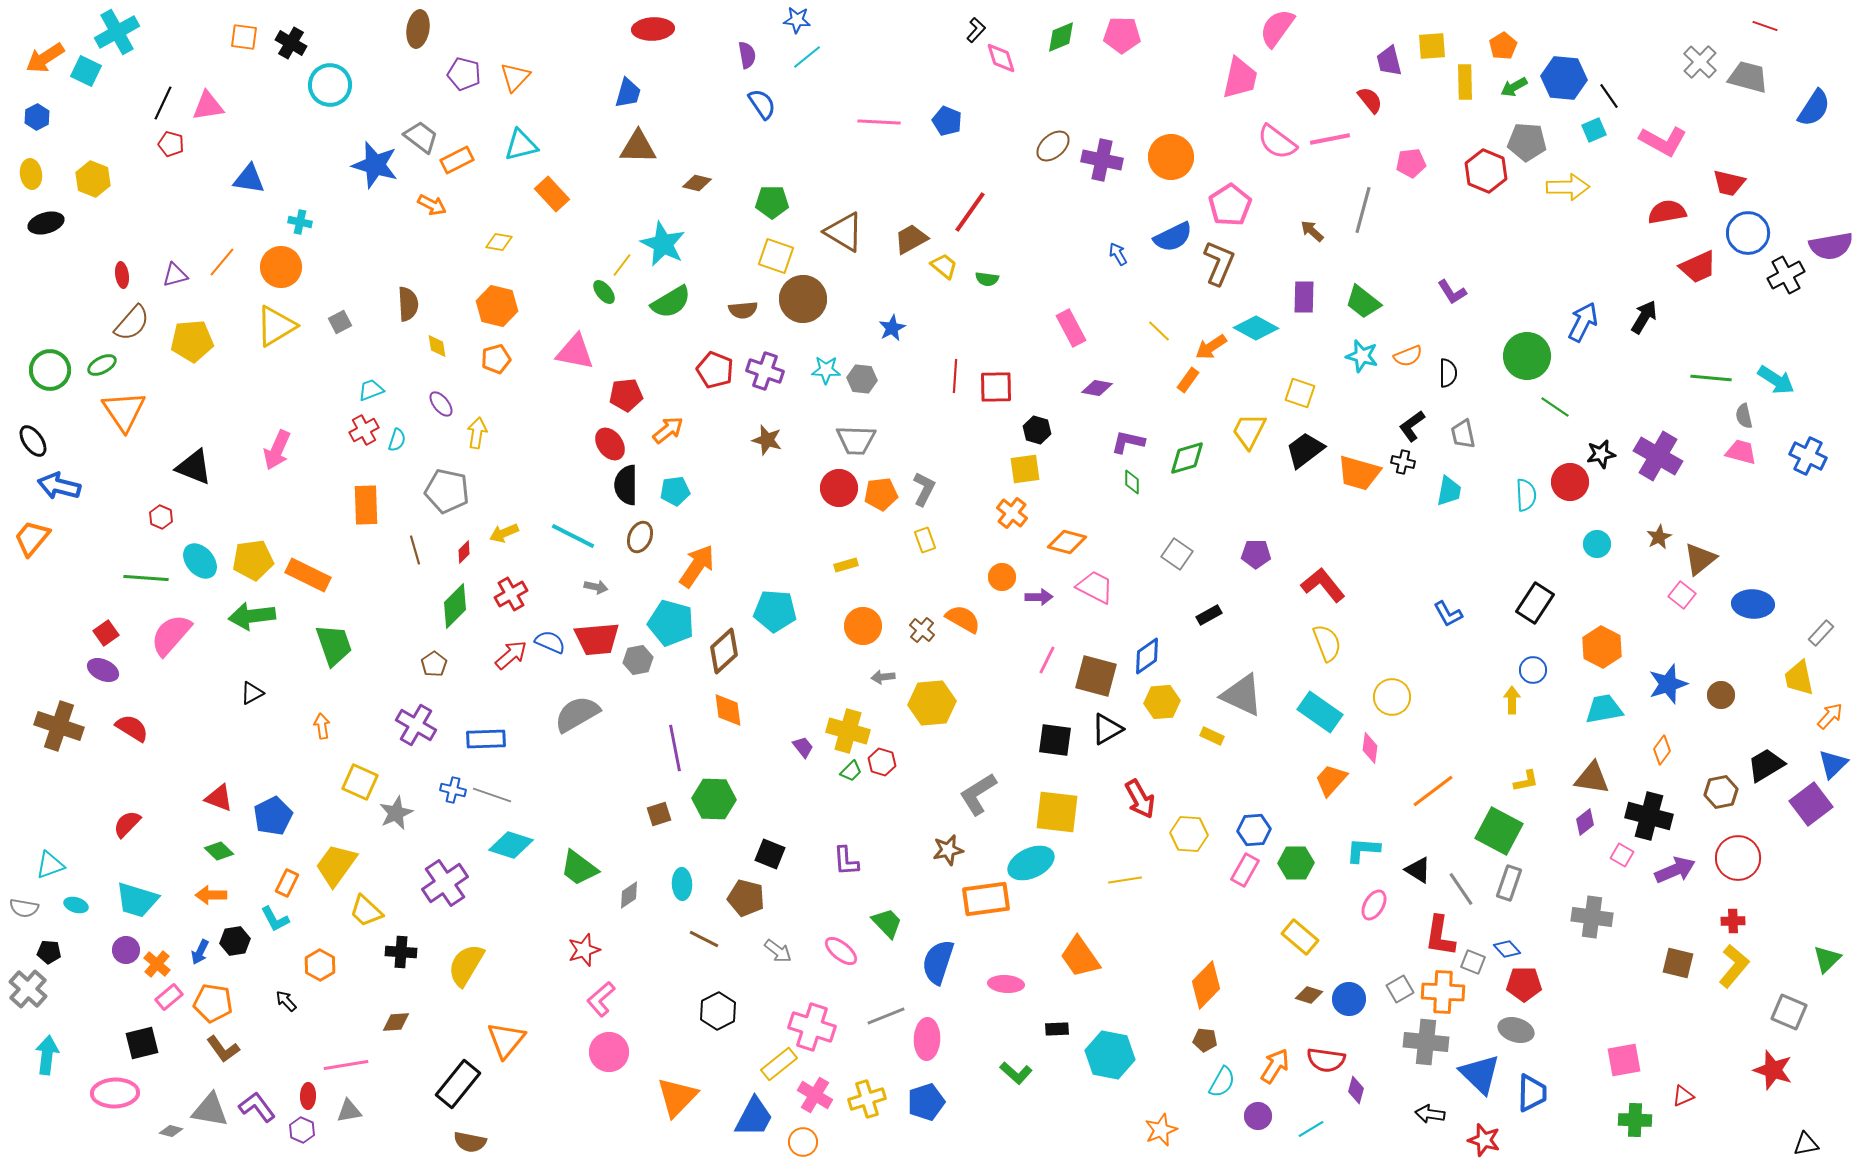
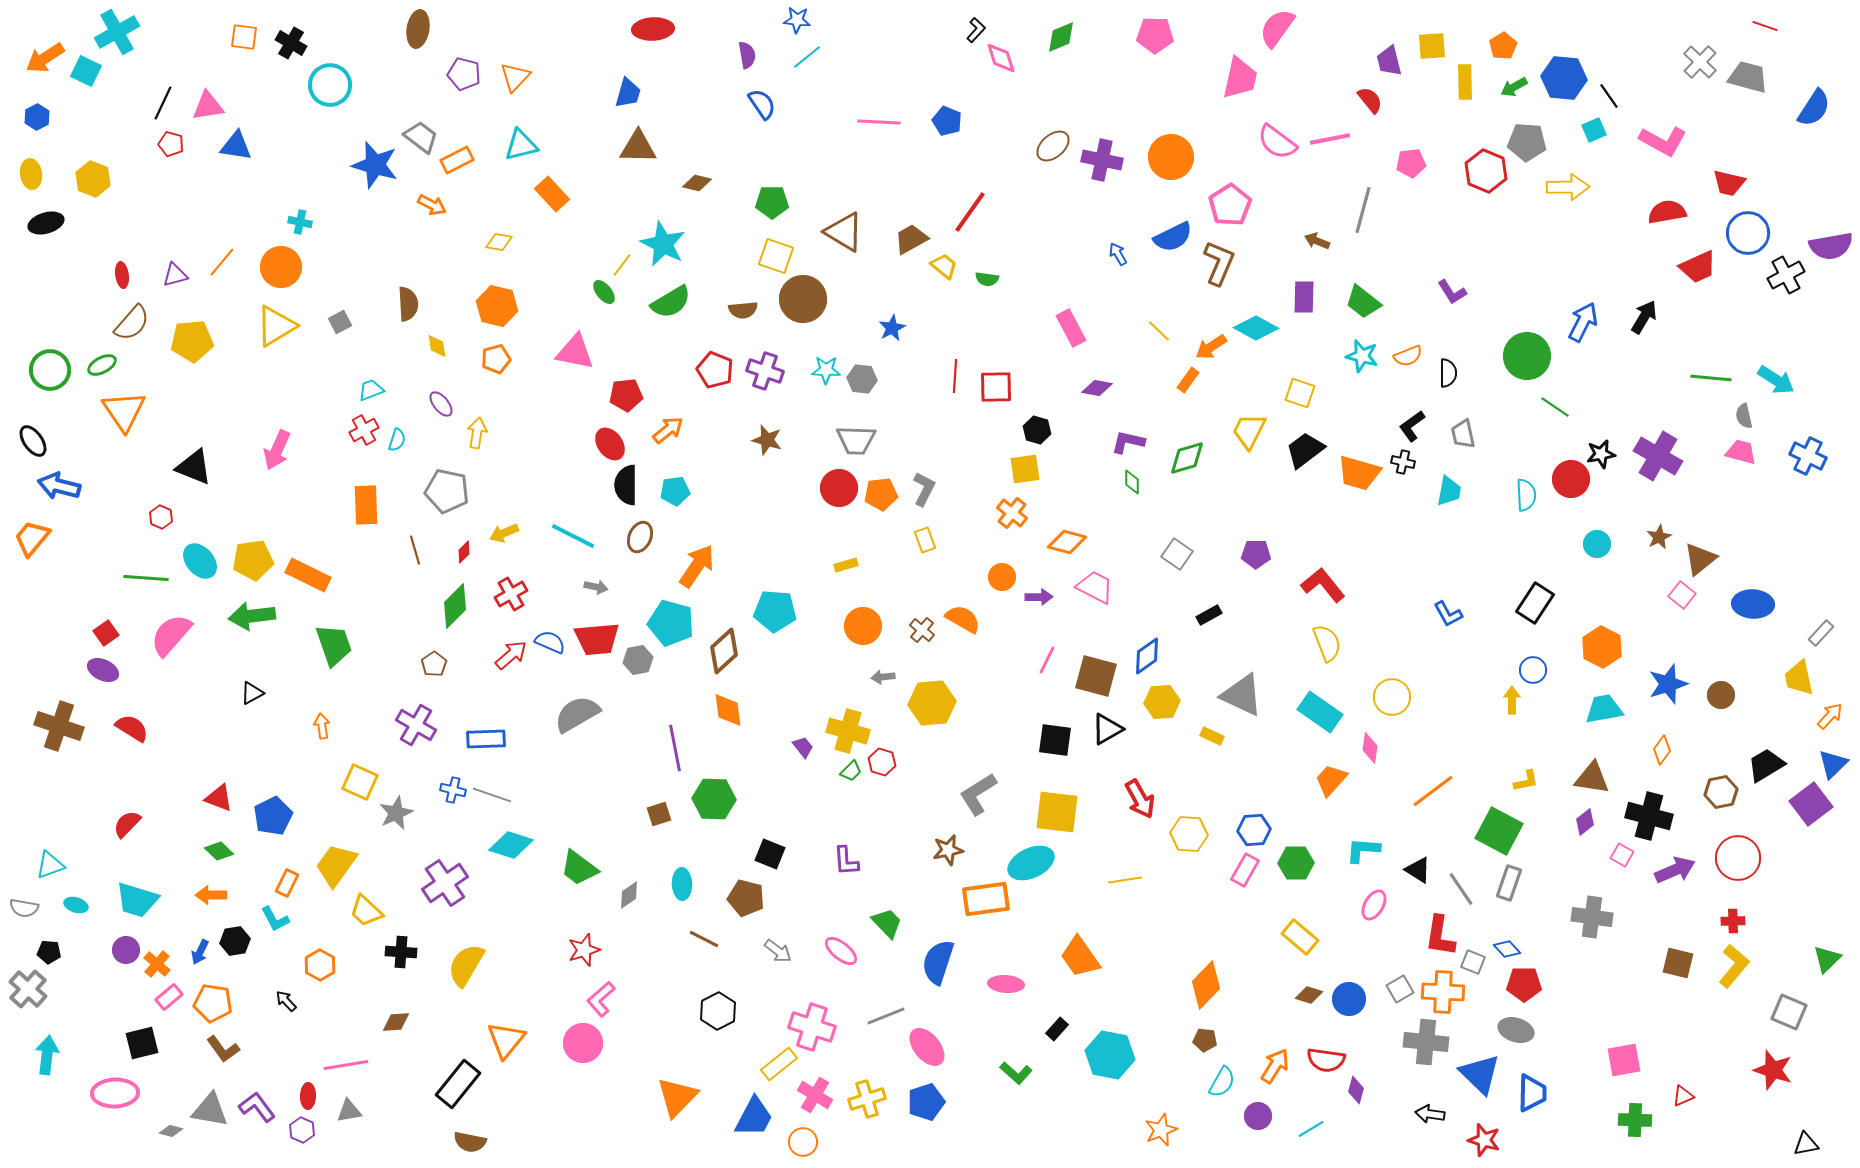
pink pentagon at (1122, 35): moved 33 px right
blue triangle at (249, 179): moved 13 px left, 33 px up
brown arrow at (1312, 231): moved 5 px right, 10 px down; rotated 20 degrees counterclockwise
red circle at (1570, 482): moved 1 px right, 3 px up
black rectangle at (1057, 1029): rotated 45 degrees counterclockwise
pink ellipse at (927, 1039): moved 8 px down; rotated 42 degrees counterclockwise
pink circle at (609, 1052): moved 26 px left, 9 px up
